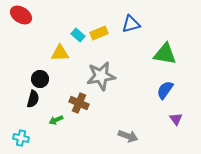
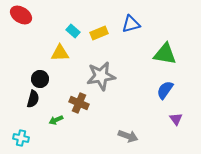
cyan rectangle: moved 5 px left, 4 px up
